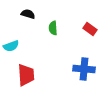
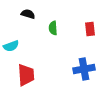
red rectangle: rotated 48 degrees clockwise
blue cross: rotated 15 degrees counterclockwise
